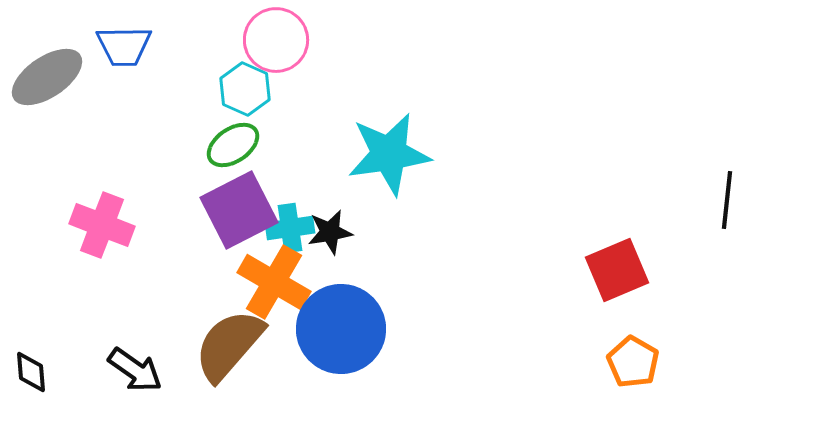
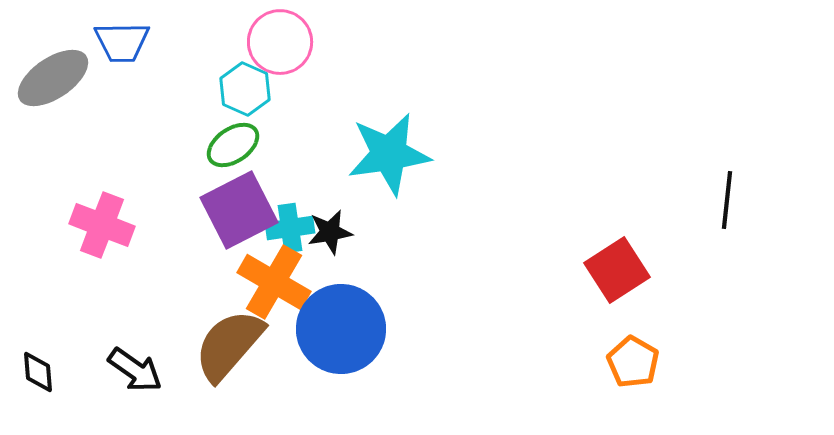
pink circle: moved 4 px right, 2 px down
blue trapezoid: moved 2 px left, 4 px up
gray ellipse: moved 6 px right, 1 px down
red square: rotated 10 degrees counterclockwise
black diamond: moved 7 px right
